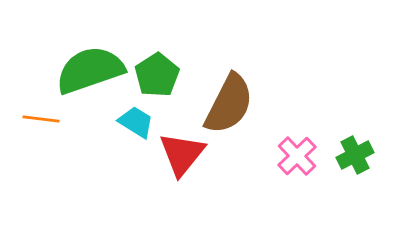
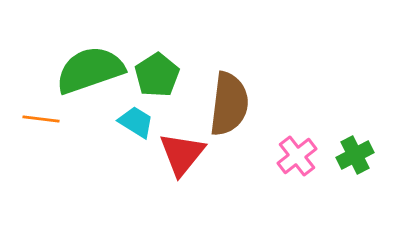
brown semicircle: rotated 20 degrees counterclockwise
pink cross: rotated 6 degrees clockwise
